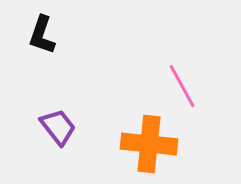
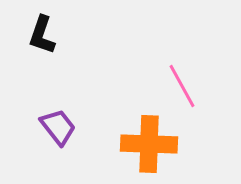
orange cross: rotated 4 degrees counterclockwise
